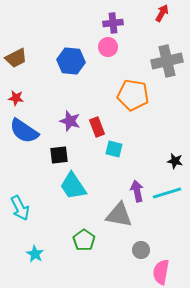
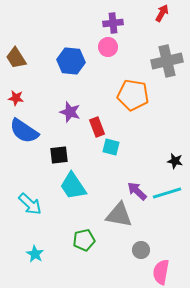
brown trapezoid: rotated 85 degrees clockwise
purple star: moved 9 px up
cyan square: moved 3 px left, 2 px up
purple arrow: rotated 35 degrees counterclockwise
cyan arrow: moved 10 px right, 4 px up; rotated 20 degrees counterclockwise
green pentagon: rotated 25 degrees clockwise
